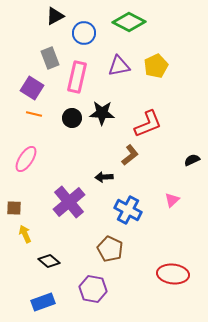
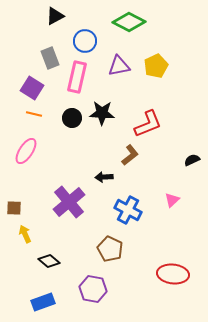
blue circle: moved 1 px right, 8 px down
pink ellipse: moved 8 px up
